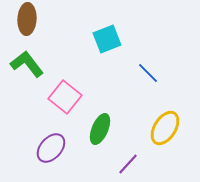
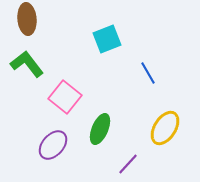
brown ellipse: rotated 8 degrees counterclockwise
blue line: rotated 15 degrees clockwise
purple ellipse: moved 2 px right, 3 px up
